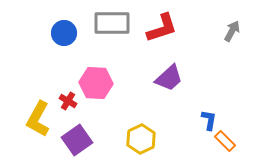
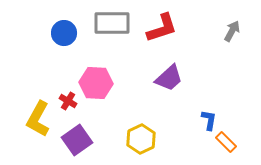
orange rectangle: moved 1 px right, 1 px down
